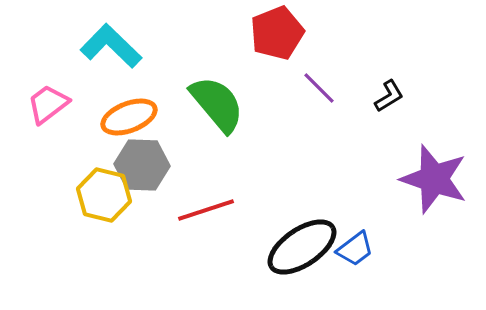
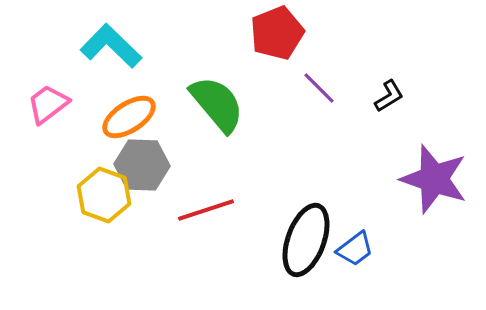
orange ellipse: rotated 12 degrees counterclockwise
yellow hexagon: rotated 6 degrees clockwise
black ellipse: moved 4 px right, 7 px up; rotated 36 degrees counterclockwise
